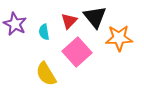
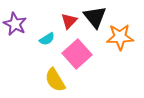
cyan semicircle: moved 3 px right, 7 px down; rotated 112 degrees counterclockwise
orange star: moved 1 px right, 1 px up
pink square: moved 2 px down
yellow semicircle: moved 9 px right, 6 px down
